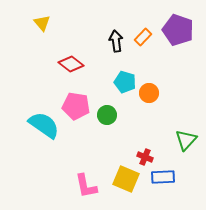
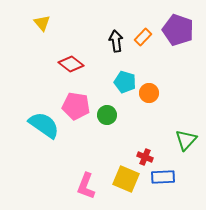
pink L-shape: rotated 32 degrees clockwise
